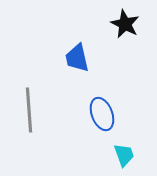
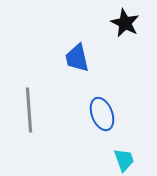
black star: moved 1 px up
cyan trapezoid: moved 5 px down
